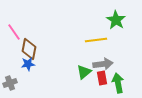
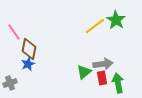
yellow line: moved 1 px left, 14 px up; rotated 30 degrees counterclockwise
blue star: rotated 16 degrees counterclockwise
